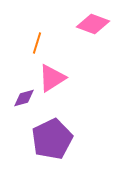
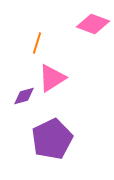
purple diamond: moved 2 px up
